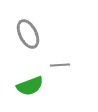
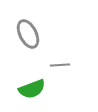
green semicircle: moved 2 px right, 3 px down
